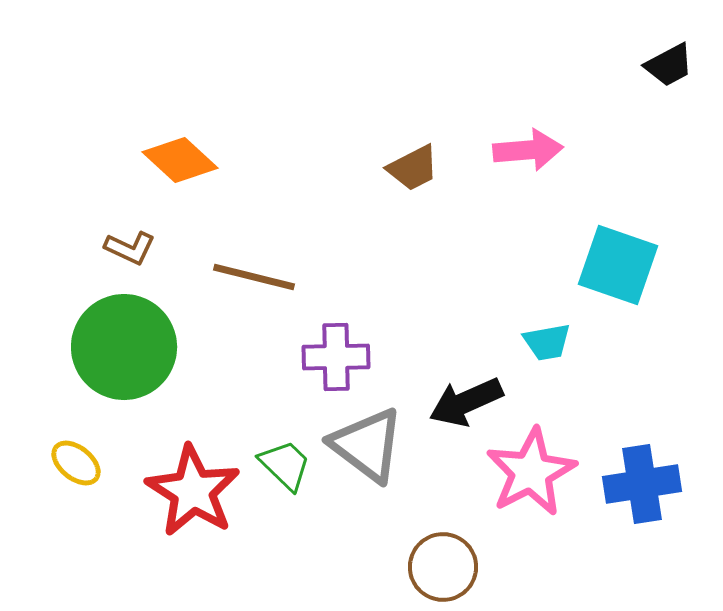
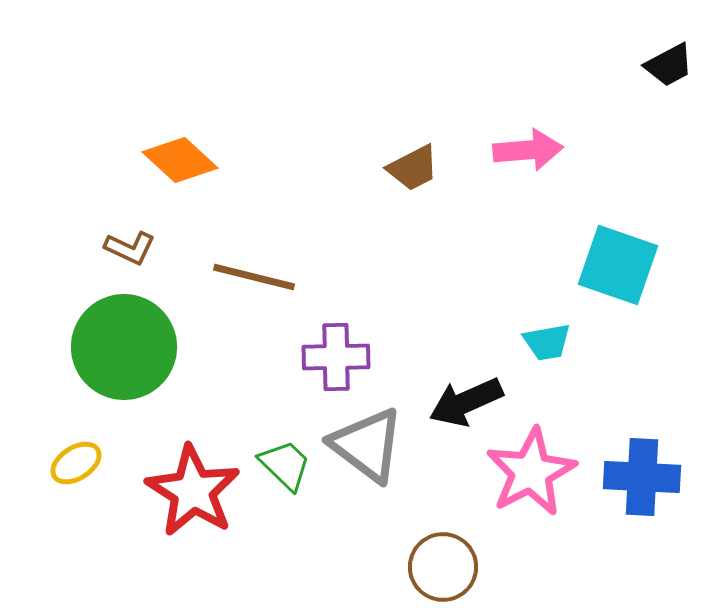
yellow ellipse: rotated 72 degrees counterclockwise
blue cross: moved 7 px up; rotated 12 degrees clockwise
